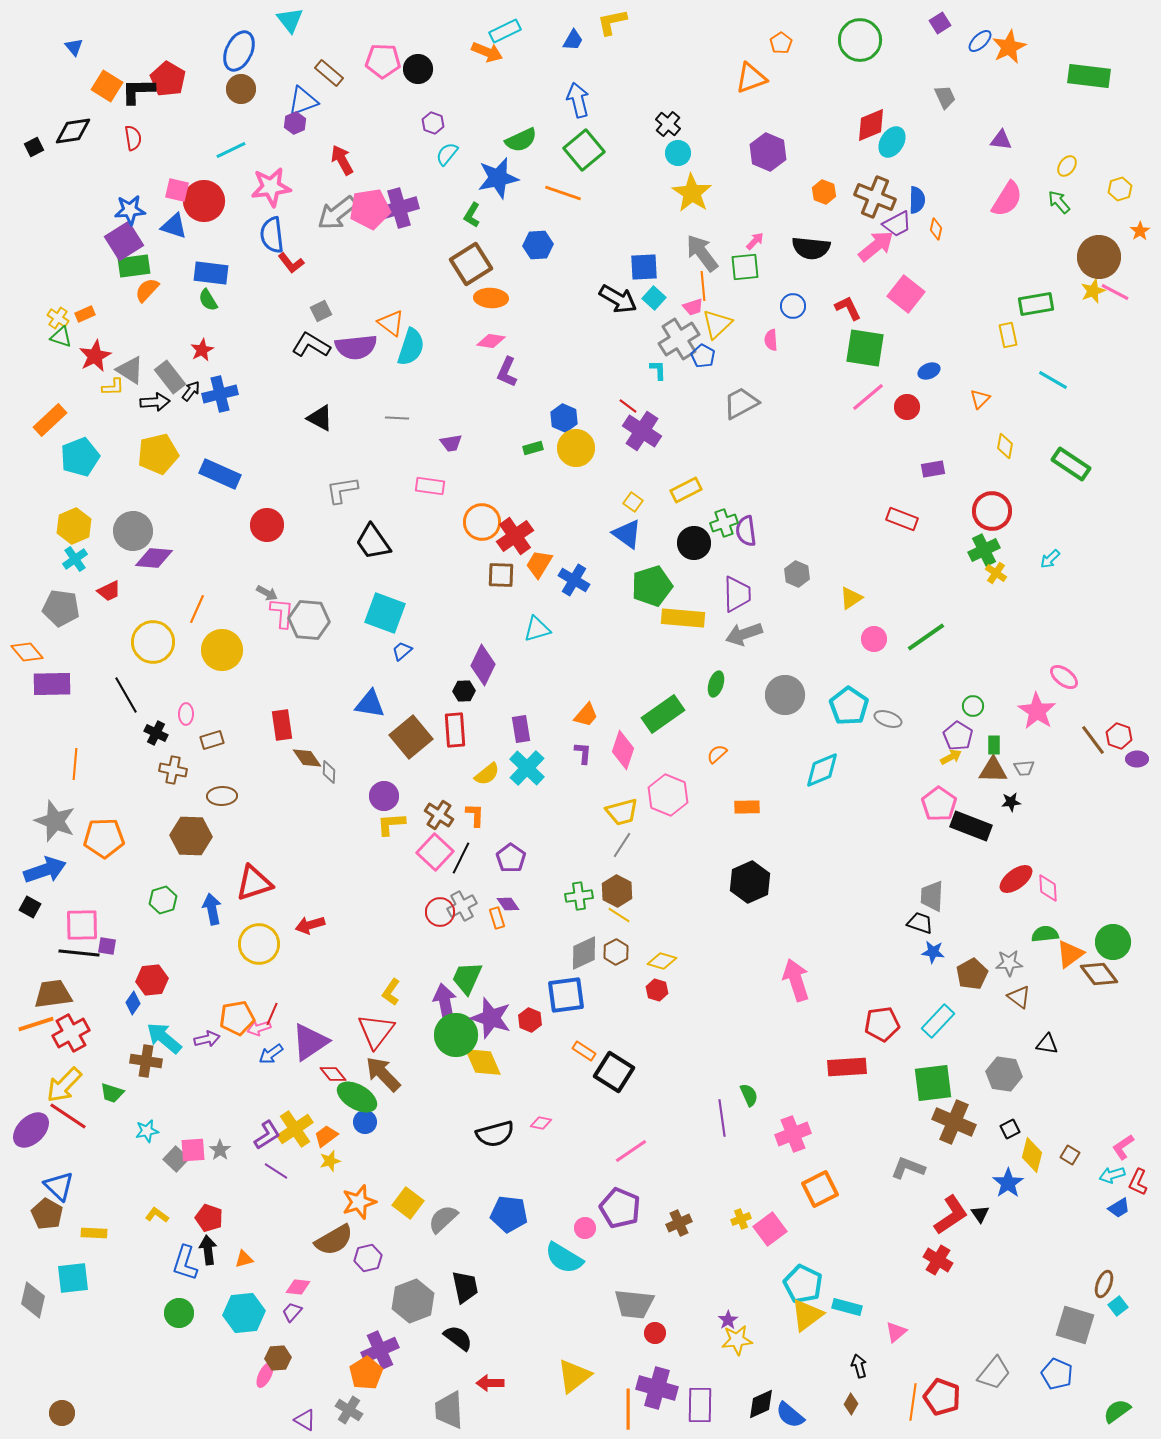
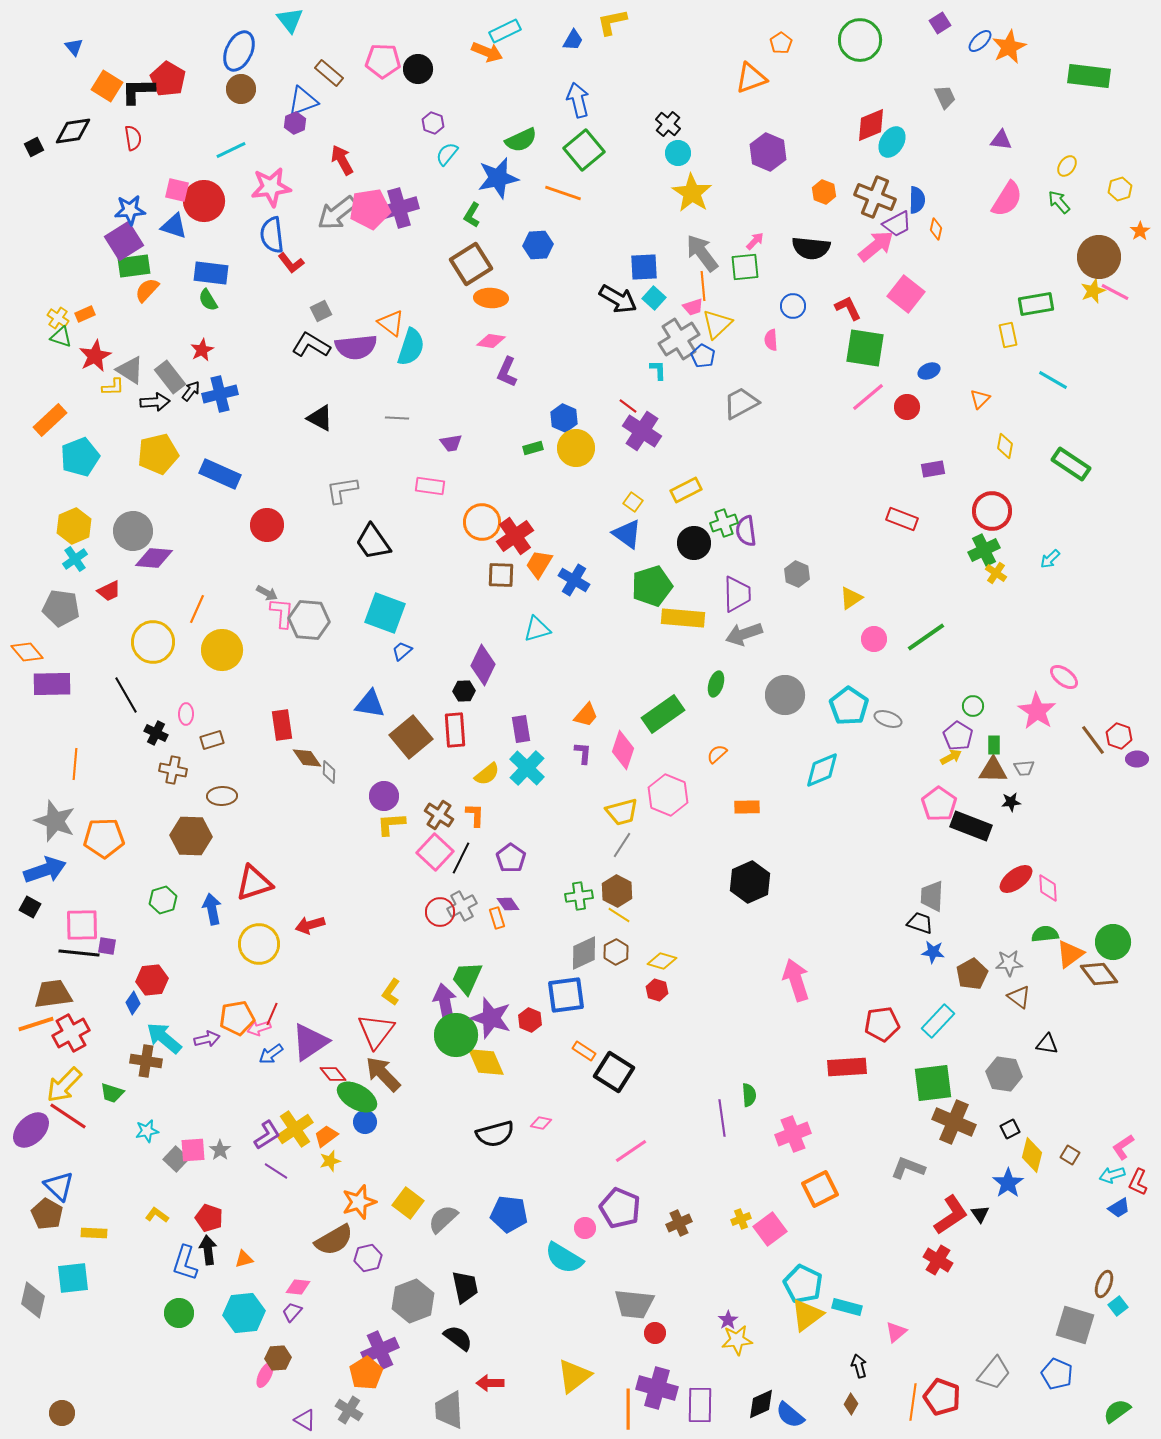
yellow diamond at (483, 1062): moved 3 px right
green semicircle at (749, 1095): rotated 20 degrees clockwise
